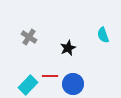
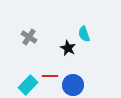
cyan semicircle: moved 19 px left, 1 px up
black star: rotated 21 degrees counterclockwise
blue circle: moved 1 px down
